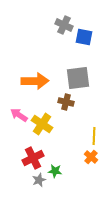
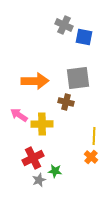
yellow cross: rotated 35 degrees counterclockwise
